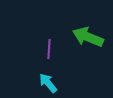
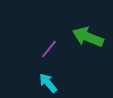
purple line: rotated 36 degrees clockwise
